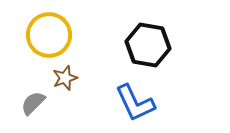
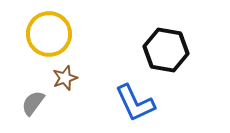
yellow circle: moved 1 px up
black hexagon: moved 18 px right, 5 px down
gray semicircle: rotated 8 degrees counterclockwise
